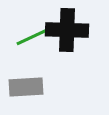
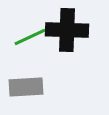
green line: moved 2 px left
